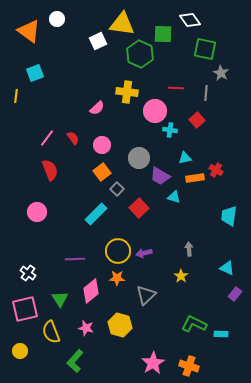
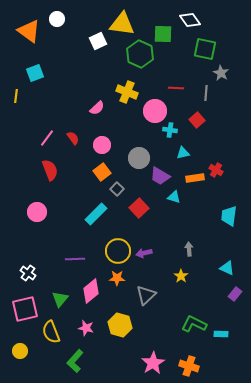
yellow cross at (127, 92): rotated 15 degrees clockwise
cyan triangle at (185, 158): moved 2 px left, 5 px up
green triangle at (60, 299): rotated 12 degrees clockwise
